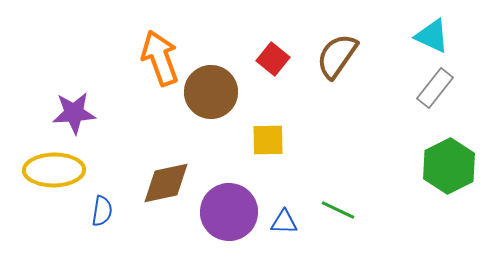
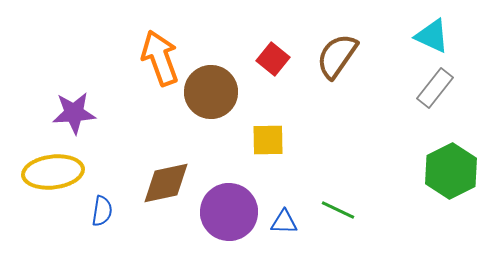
green hexagon: moved 2 px right, 5 px down
yellow ellipse: moved 1 px left, 2 px down; rotated 6 degrees counterclockwise
